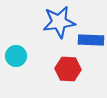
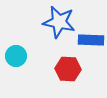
blue star: rotated 20 degrees clockwise
